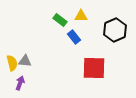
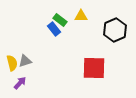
blue rectangle: moved 20 px left, 8 px up
gray triangle: rotated 24 degrees counterclockwise
purple arrow: rotated 24 degrees clockwise
